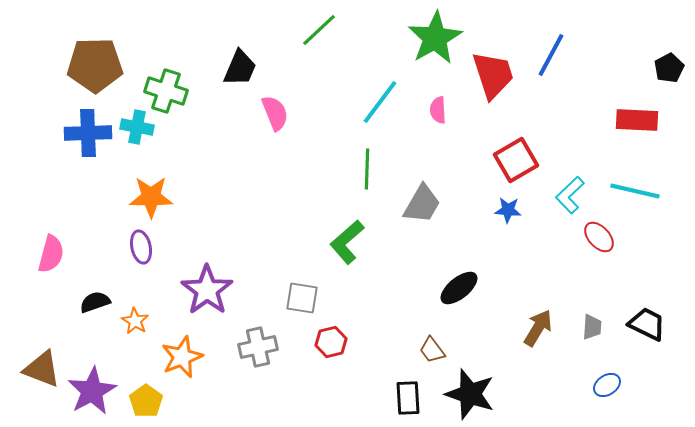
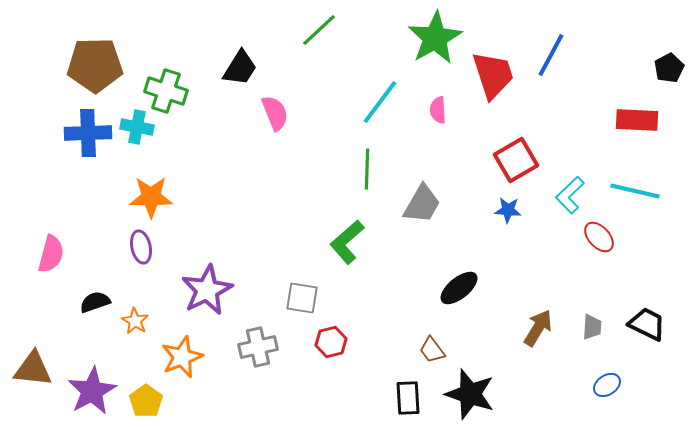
black trapezoid at (240, 68): rotated 9 degrees clockwise
purple star at (207, 290): rotated 9 degrees clockwise
brown triangle at (42, 369): moved 9 px left; rotated 15 degrees counterclockwise
